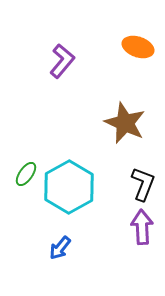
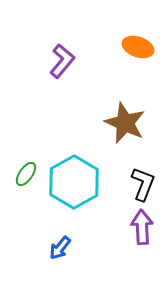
cyan hexagon: moved 5 px right, 5 px up
